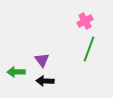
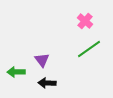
pink cross: rotated 21 degrees counterclockwise
green line: rotated 35 degrees clockwise
black arrow: moved 2 px right, 2 px down
